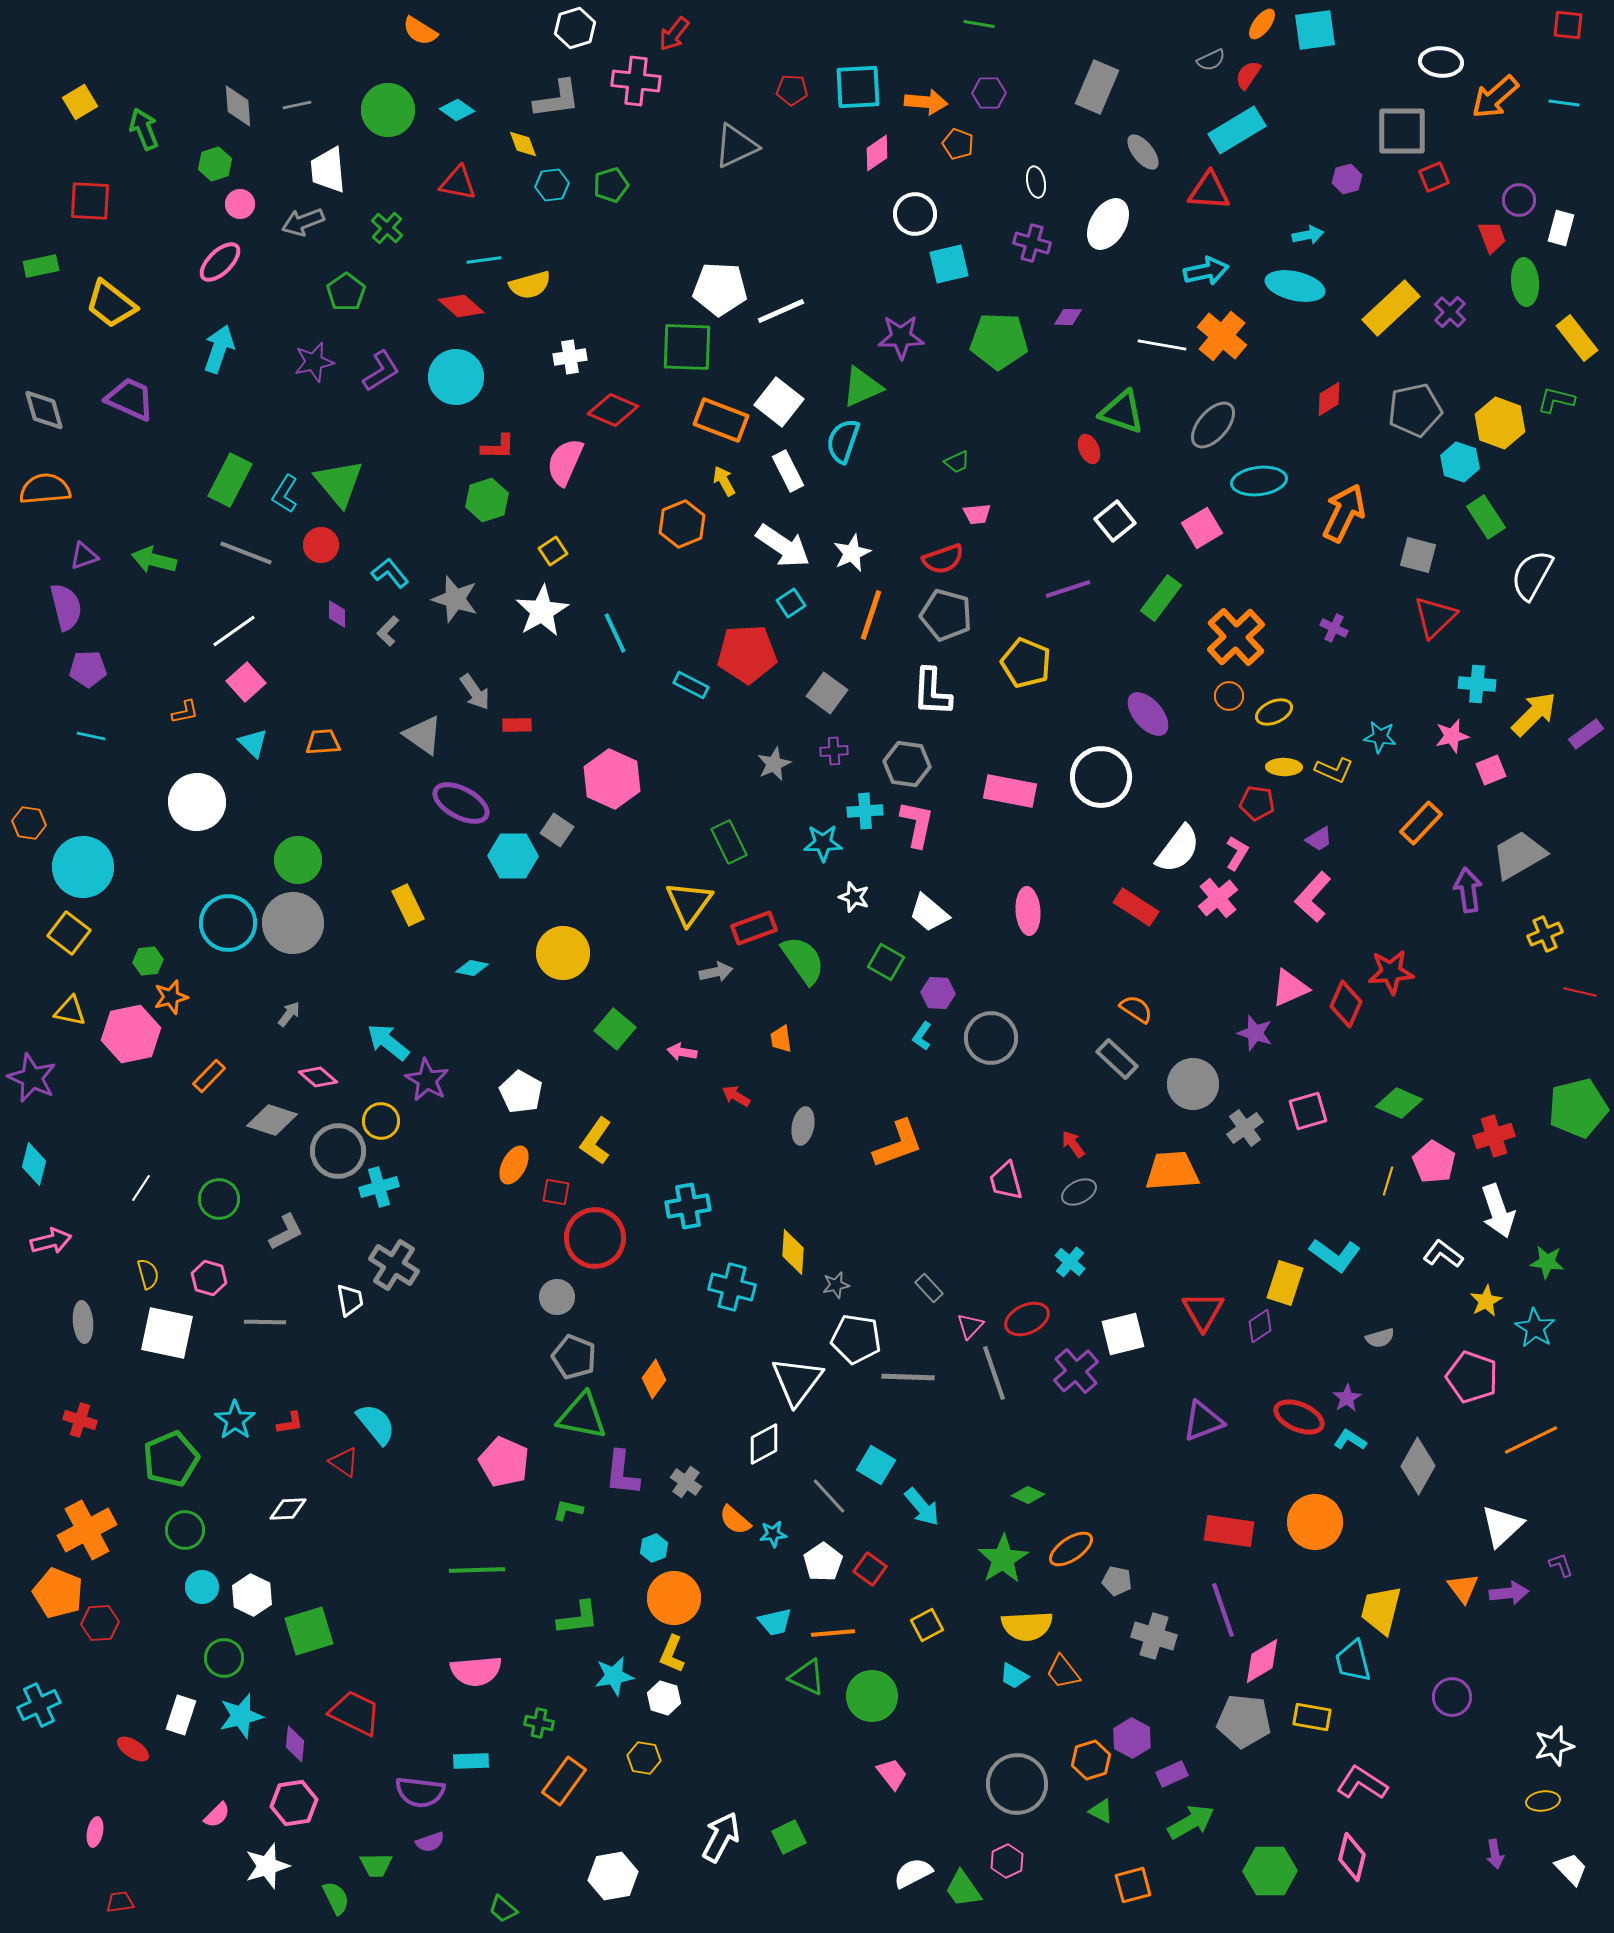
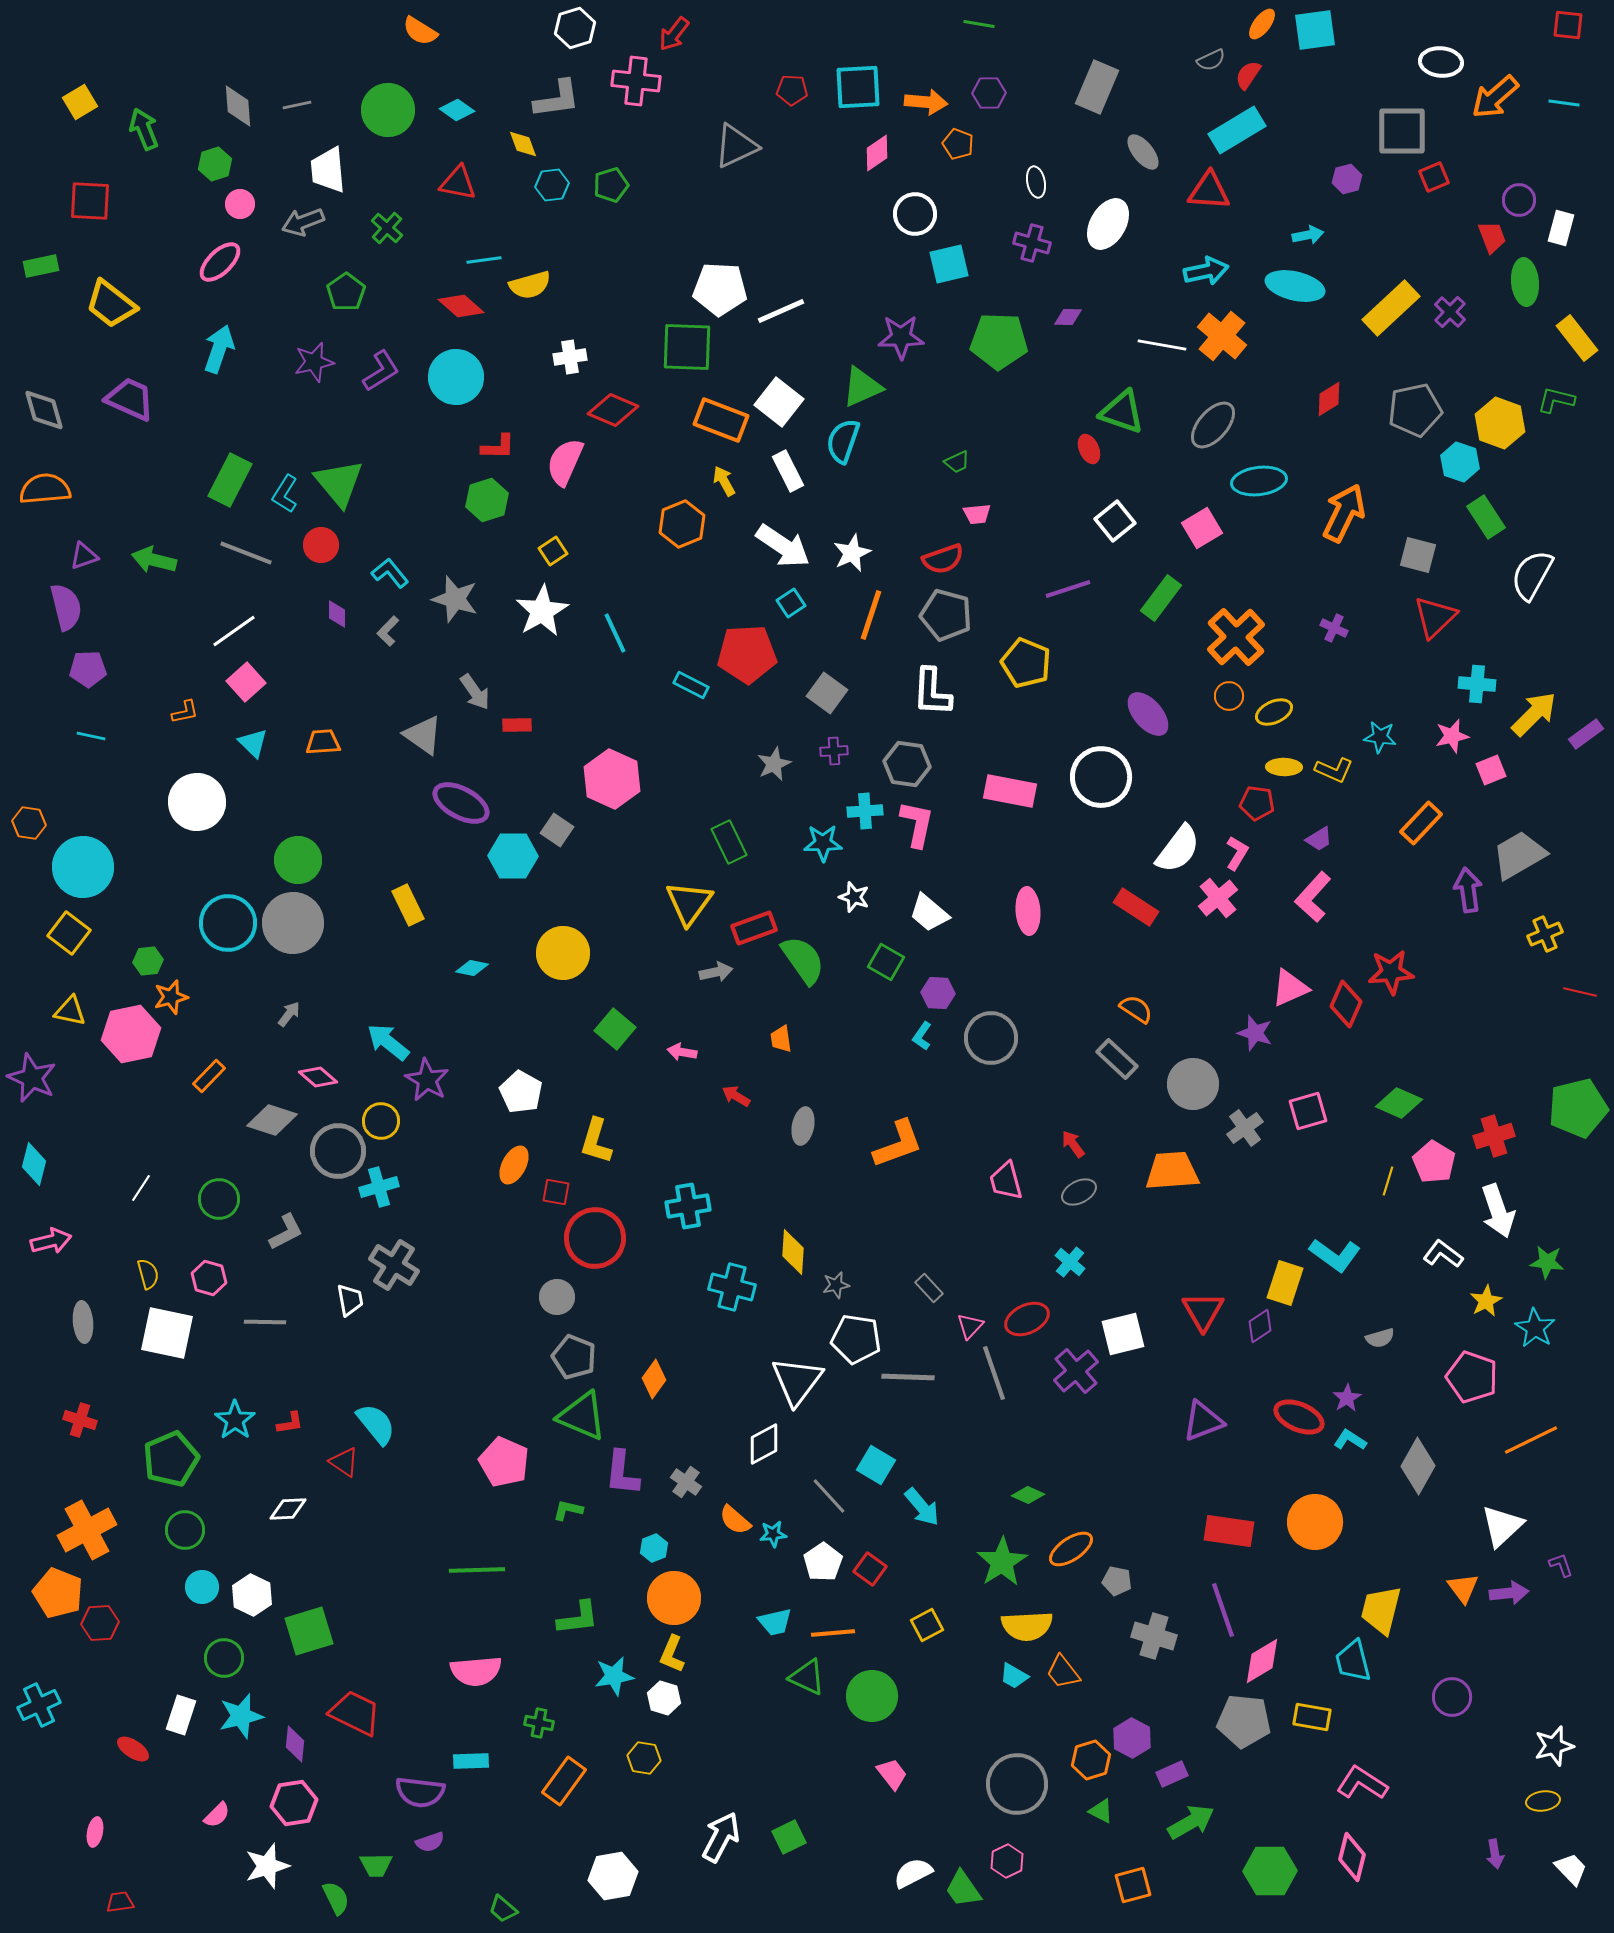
yellow L-shape at (596, 1141): rotated 18 degrees counterclockwise
green triangle at (582, 1416): rotated 12 degrees clockwise
green star at (1003, 1559): moved 1 px left, 3 px down
